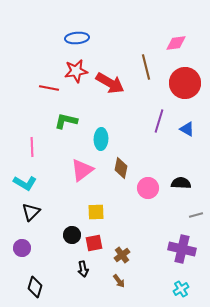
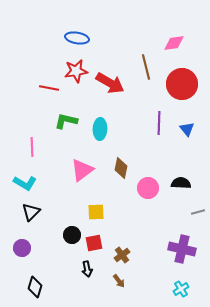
blue ellipse: rotated 15 degrees clockwise
pink diamond: moved 2 px left
red circle: moved 3 px left, 1 px down
purple line: moved 2 px down; rotated 15 degrees counterclockwise
blue triangle: rotated 21 degrees clockwise
cyan ellipse: moved 1 px left, 10 px up
gray line: moved 2 px right, 3 px up
black arrow: moved 4 px right
